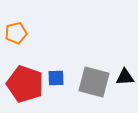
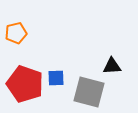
black triangle: moved 13 px left, 11 px up
gray square: moved 5 px left, 10 px down
